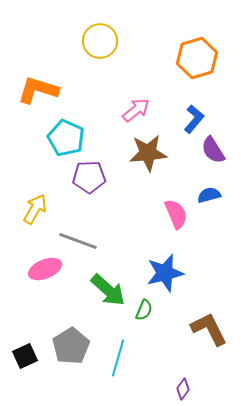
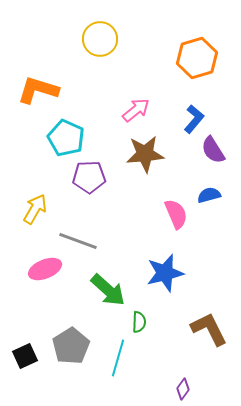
yellow circle: moved 2 px up
brown star: moved 3 px left, 1 px down
green semicircle: moved 5 px left, 12 px down; rotated 20 degrees counterclockwise
